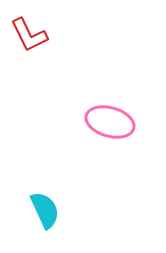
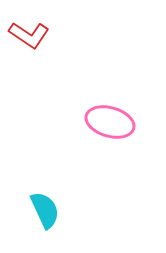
red L-shape: rotated 30 degrees counterclockwise
